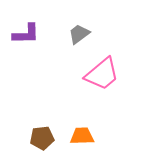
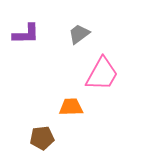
pink trapezoid: rotated 21 degrees counterclockwise
orange trapezoid: moved 11 px left, 29 px up
